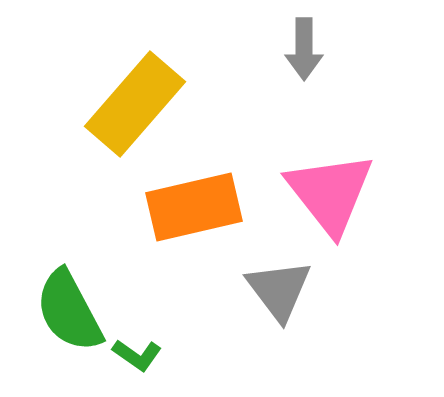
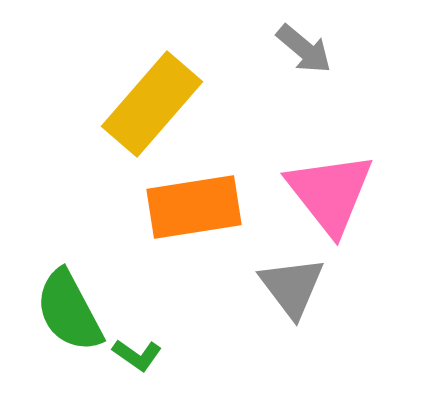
gray arrow: rotated 50 degrees counterclockwise
yellow rectangle: moved 17 px right
orange rectangle: rotated 4 degrees clockwise
gray triangle: moved 13 px right, 3 px up
